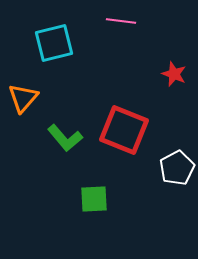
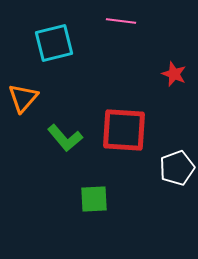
red square: rotated 18 degrees counterclockwise
white pentagon: rotated 8 degrees clockwise
